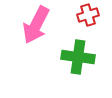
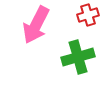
green cross: rotated 24 degrees counterclockwise
